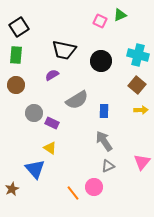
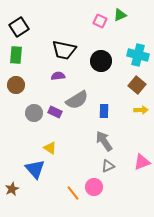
purple semicircle: moved 6 px right, 1 px down; rotated 24 degrees clockwise
purple rectangle: moved 3 px right, 11 px up
pink triangle: rotated 30 degrees clockwise
